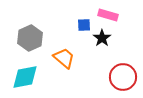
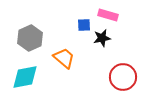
black star: rotated 24 degrees clockwise
